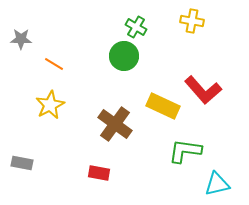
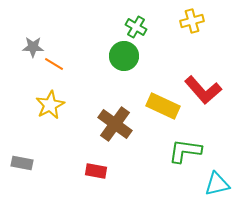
yellow cross: rotated 25 degrees counterclockwise
gray star: moved 12 px right, 8 px down
red rectangle: moved 3 px left, 2 px up
